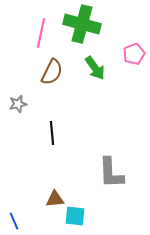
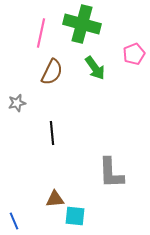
gray star: moved 1 px left, 1 px up
